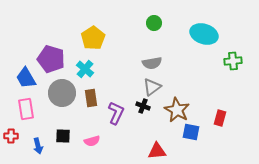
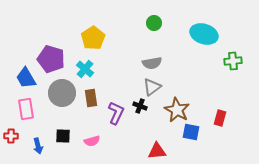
black cross: moved 3 px left
